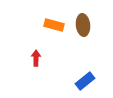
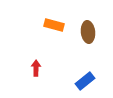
brown ellipse: moved 5 px right, 7 px down
red arrow: moved 10 px down
